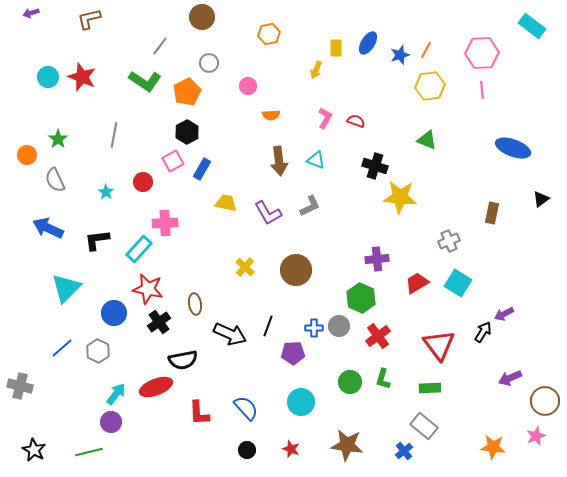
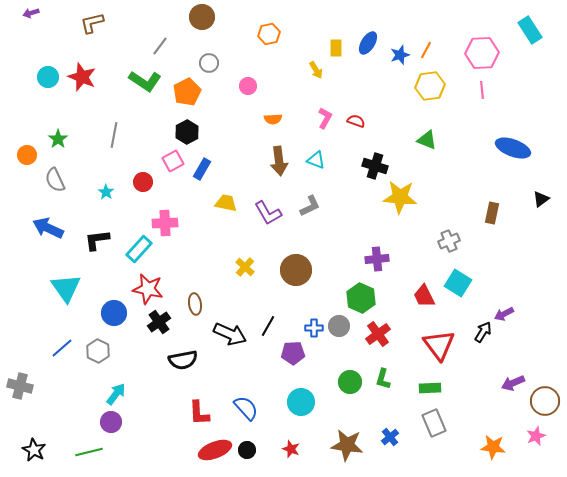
brown L-shape at (89, 19): moved 3 px right, 4 px down
cyan rectangle at (532, 26): moved 2 px left, 4 px down; rotated 20 degrees clockwise
yellow arrow at (316, 70): rotated 54 degrees counterclockwise
orange semicircle at (271, 115): moved 2 px right, 4 px down
red trapezoid at (417, 283): moved 7 px right, 13 px down; rotated 85 degrees counterclockwise
cyan triangle at (66, 288): rotated 20 degrees counterclockwise
black line at (268, 326): rotated 10 degrees clockwise
red cross at (378, 336): moved 2 px up
purple arrow at (510, 378): moved 3 px right, 5 px down
red ellipse at (156, 387): moved 59 px right, 63 px down
gray rectangle at (424, 426): moved 10 px right, 3 px up; rotated 28 degrees clockwise
blue cross at (404, 451): moved 14 px left, 14 px up
